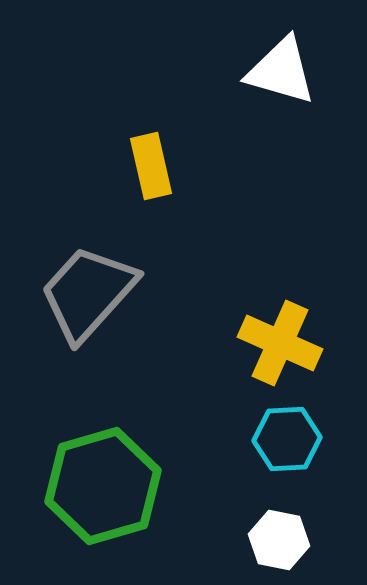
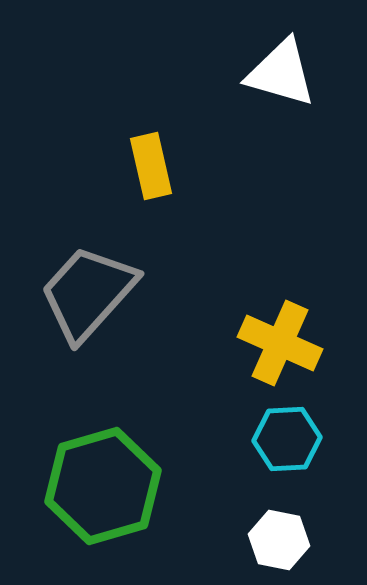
white triangle: moved 2 px down
